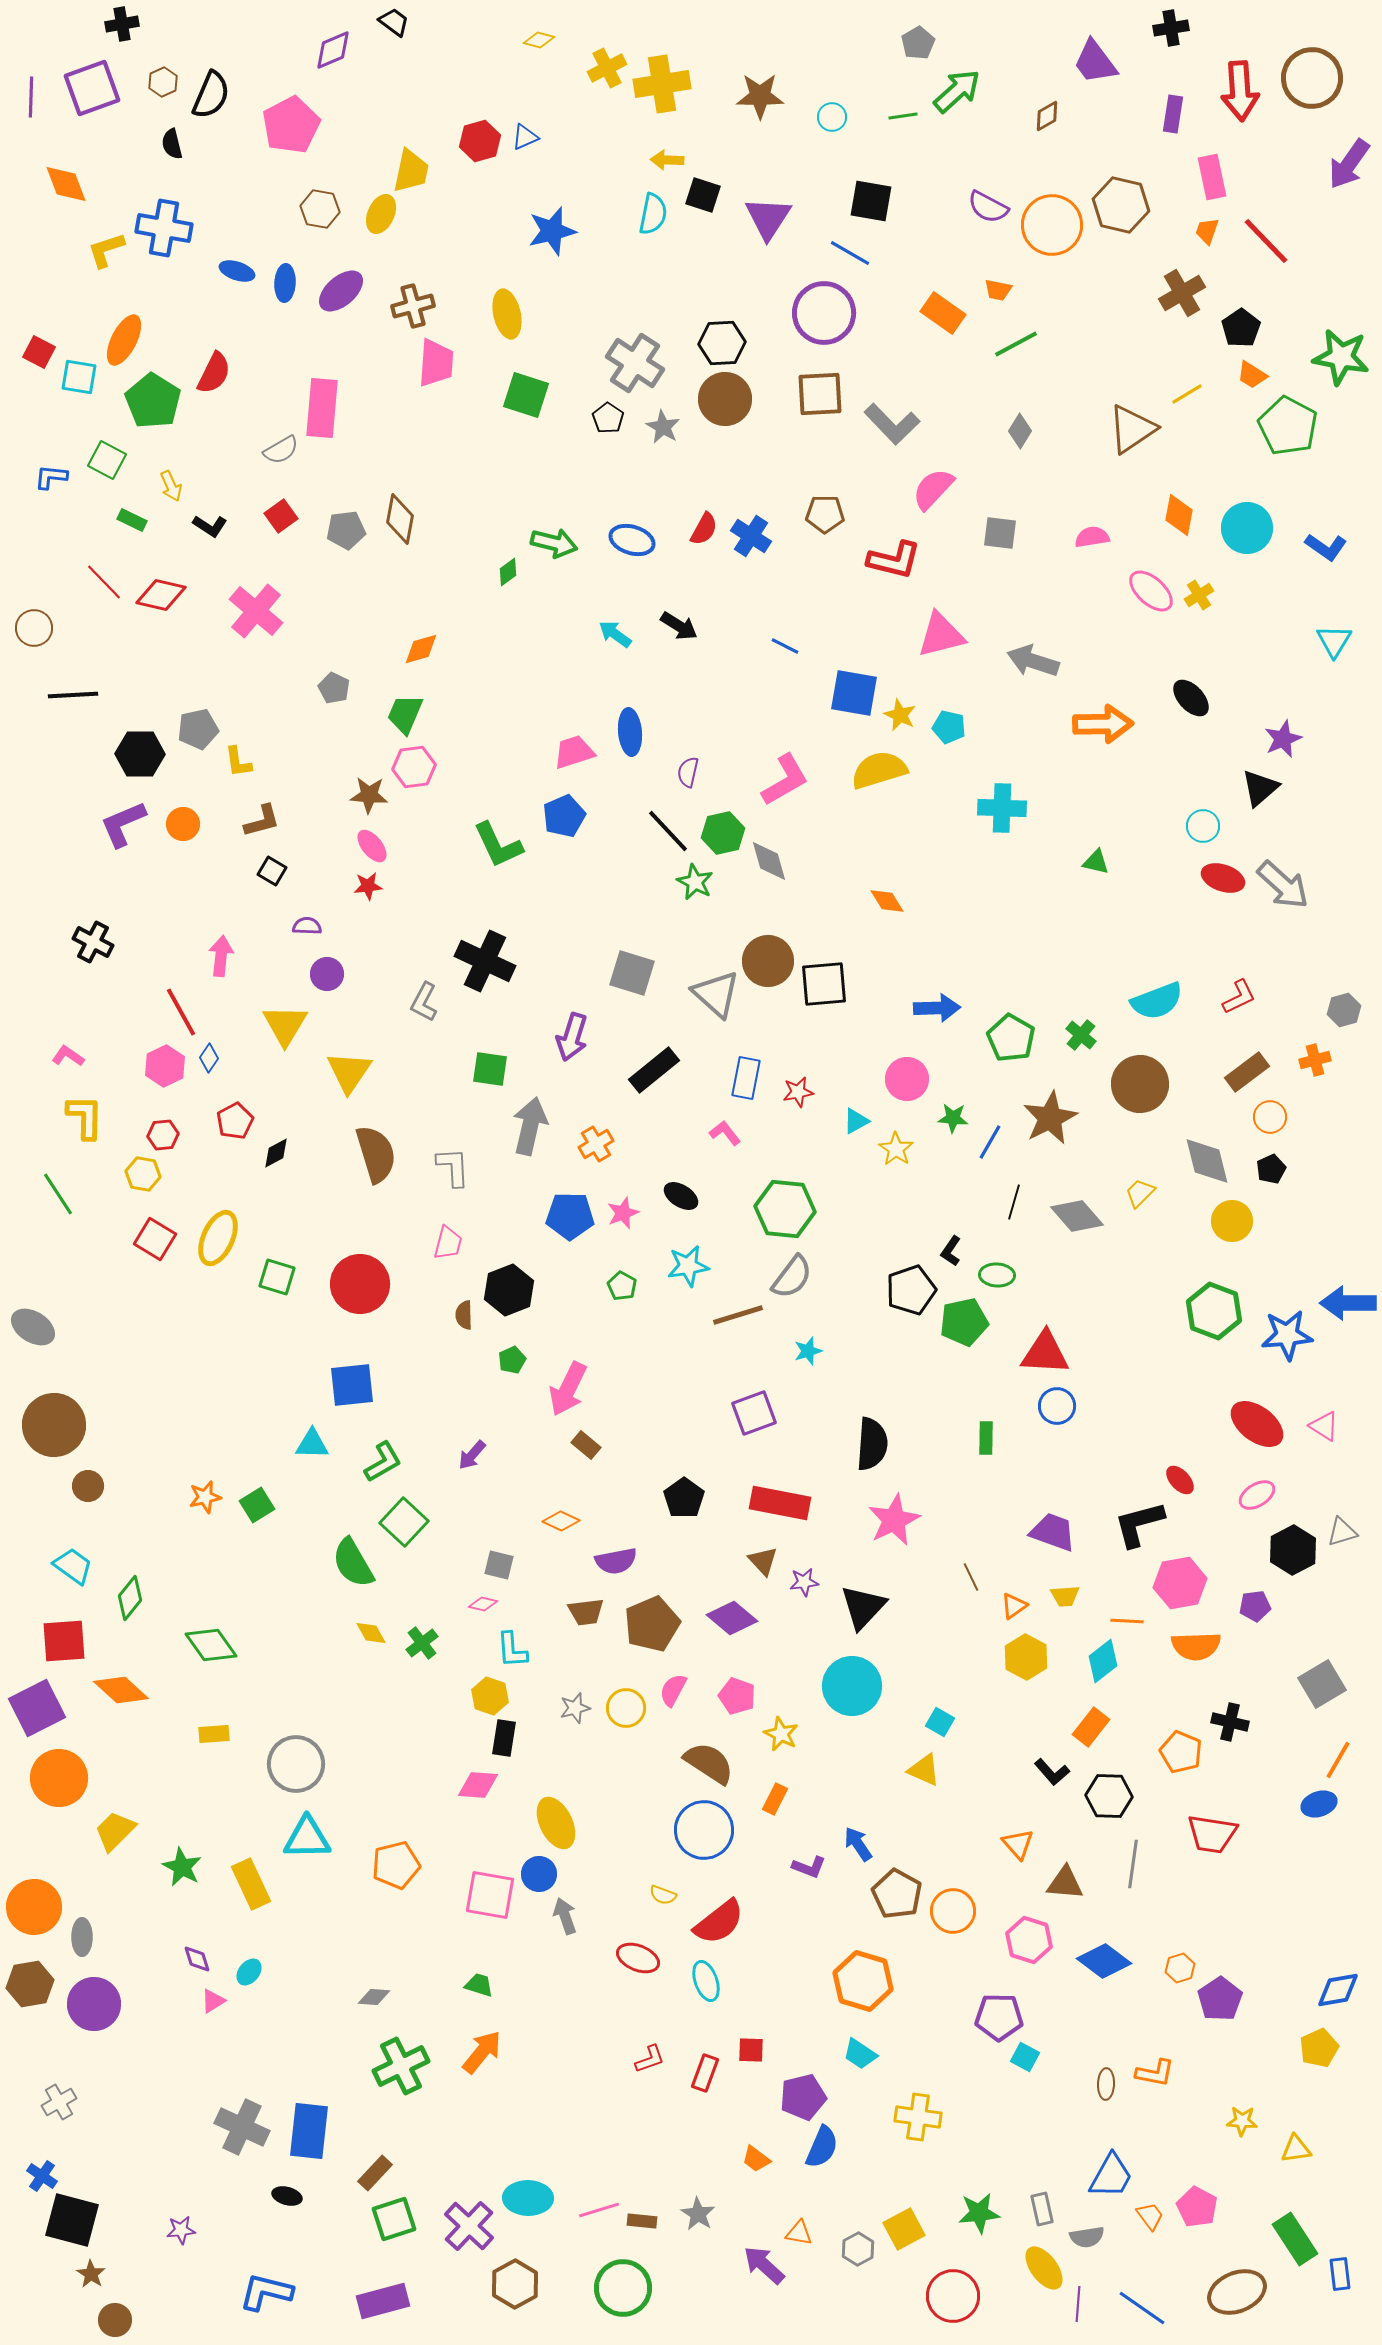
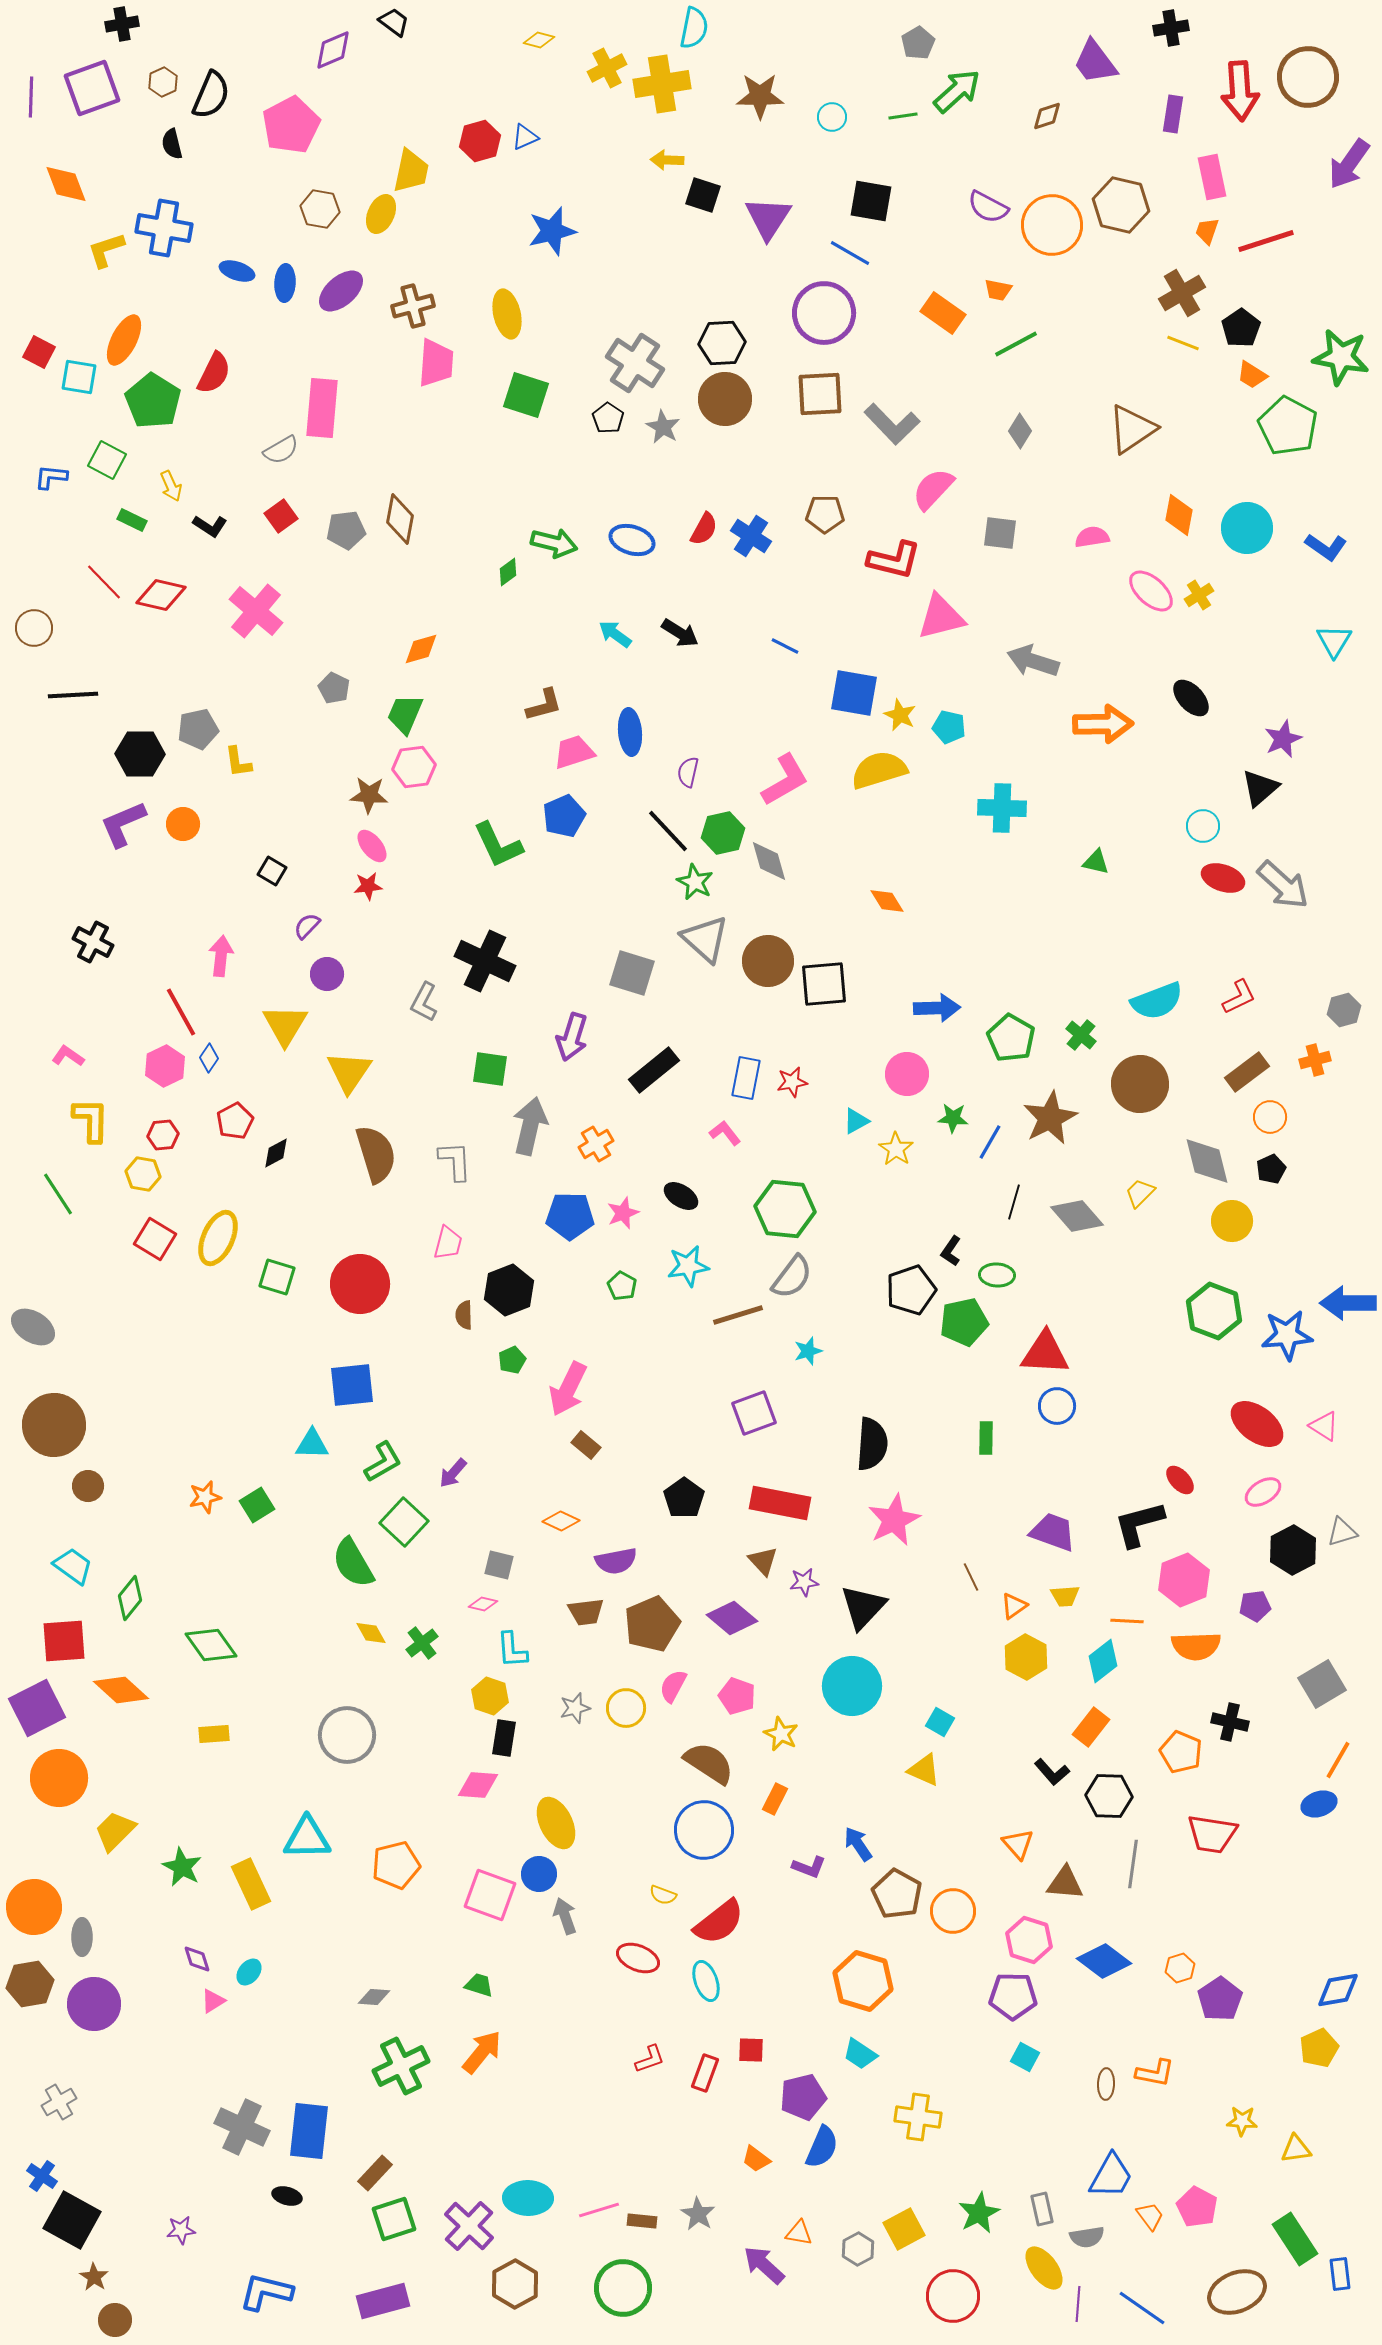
brown circle at (1312, 78): moved 4 px left, 1 px up
brown diamond at (1047, 116): rotated 12 degrees clockwise
cyan semicircle at (653, 214): moved 41 px right, 186 px up
red line at (1266, 241): rotated 64 degrees counterclockwise
yellow line at (1187, 394): moved 4 px left, 51 px up; rotated 52 degrees clockwise
black arrow at (679, 626): moved 1 px right, 7 px down
pink triangle at (941, 635): moved 18 px up
brown L-shape at (262, 821): moved 282 px right, 116 px up
purple semicircle at (307, 926): rotated 48 degrees counterclockwise
gray triangle at (716, 994): moved 11 px left, 55 px up
pink circle at (907, 1079): moved 5 px up
red star at (798, 1092): moved 6 px left, 10 px up
yellow L-shape at (85, 1117): moved 6 px right, 3 px down
gray L-shape at (453, 1167): moved 2 px right, 6 px up
purple arrow at (472, 1455): moved 19 px left, 18 px down
pink ellipse at (1257, 1495): moved 6 px right, 3 px up
pink hexagon at (1180, 1583): moved 4 px right, 3 px up; rotated 12 degrees counterclockwise
pink semicircle at (673, 1690): moved 4 px up
gray circle at (296, 1764): moved 51 px right, 29 px up
pink square at (490, 1895): rotated 10 degrees clockwise
purple pentagon at (999, 2017): moved 14 px right, 21 px up
green star at (979, 2213): rotated 21 degrees counterclockwise
black square at (72, 2220): rotated 14 degrees clockwise
brown star at (91, 2274): moved 3 px right, 3 px down
